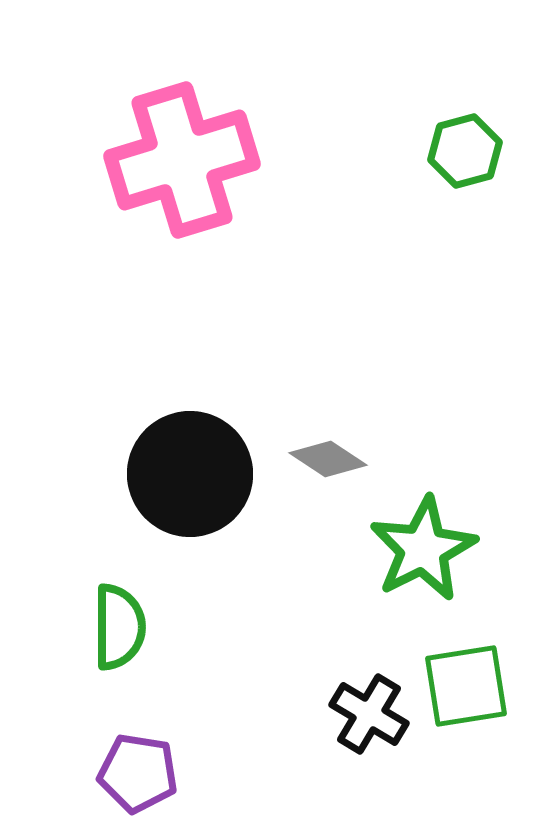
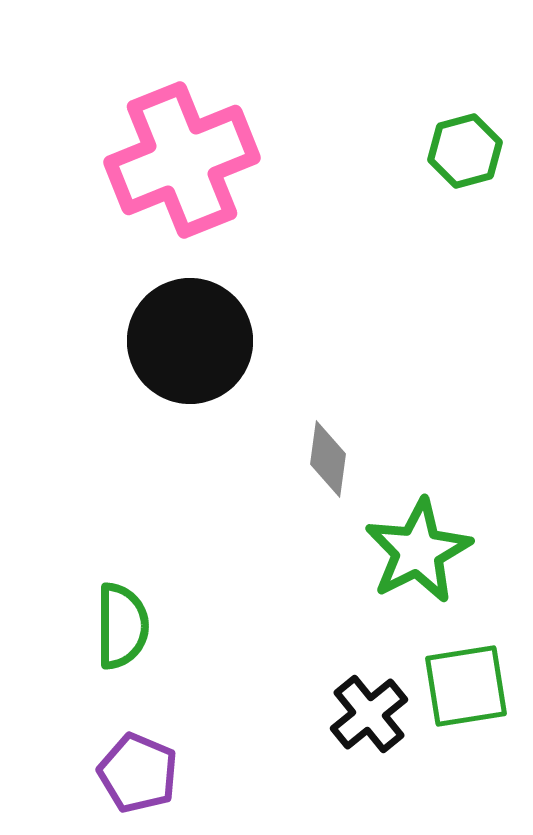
pink cross: rotated 5 degrees counterclockwise
gray diamond: rotated 64 degrees clockwise
black circle: moved 133 px up
green star: moved 5 px left, 2 px down
green semicircle: moved 3 px right, 1 px up
black cross: rotated 20 degrees clockwise
purple pentagon: rotated 14 degrees clockwise
